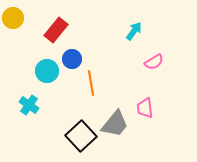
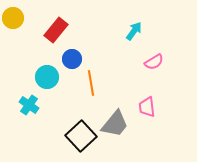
cyan circle: moved 6 px down
pink trapezoid: moved 2 px right, 1 px up
